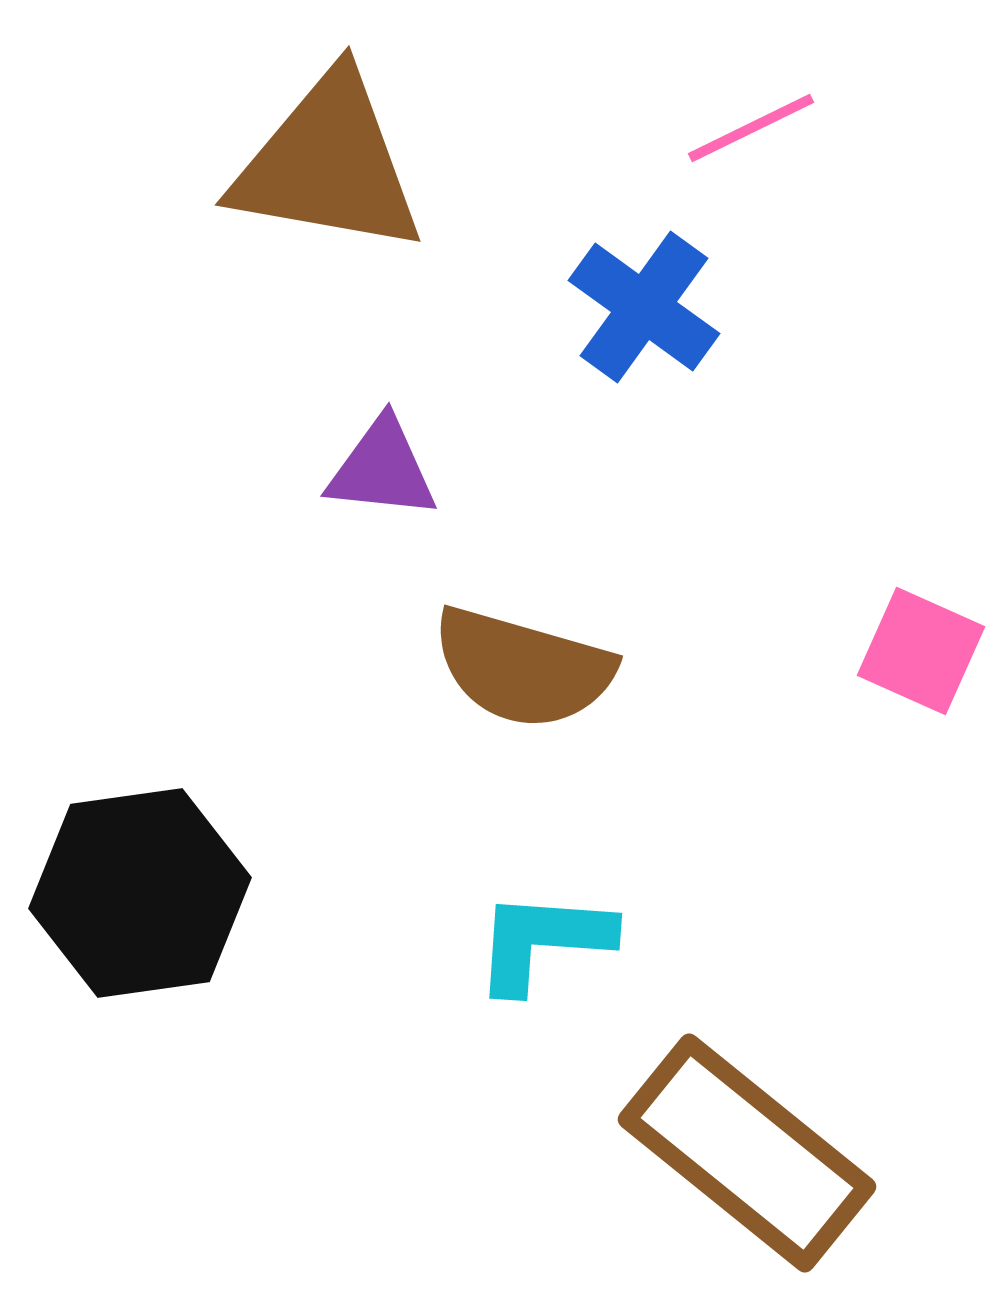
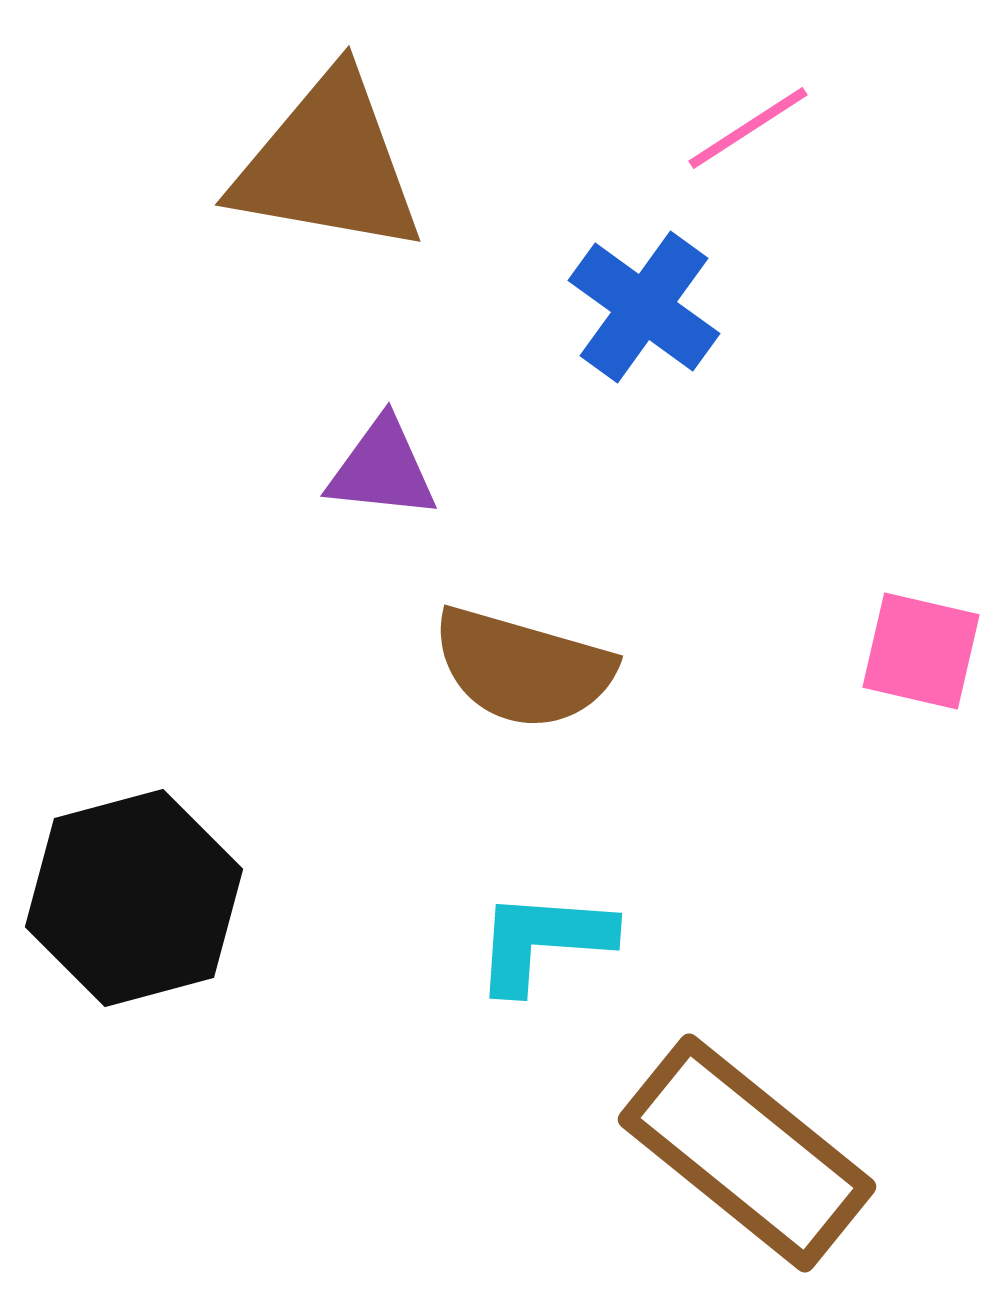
pink line: moved 3 px left; rotated 7 degrees counterclockwise
pink square: rotated 11 degrees counterclockwise
black hexagon: moved 6 px left, 5 px down; rotated 7 degrees counterclockwise
